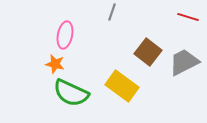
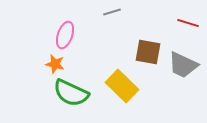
gray line: rotated 54 degrees clockwise
red line: moved 6 px down
pink ellipse: rotated 8 degrees clockwise
brown square: rotated 28 degrees counterclockwise
gray trapezoid: moved 1 px left, 3 px down; rotated 128 degrees counterclockwise
yellow rectangle: rotated 8 degrees clockwise
